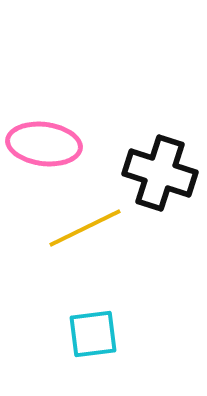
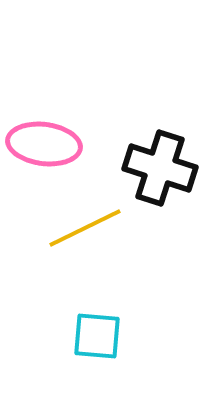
black cross: moved 5 px up
cyan square: moved 4 px right, 2 px down; rotated 12 degrees clockwise
